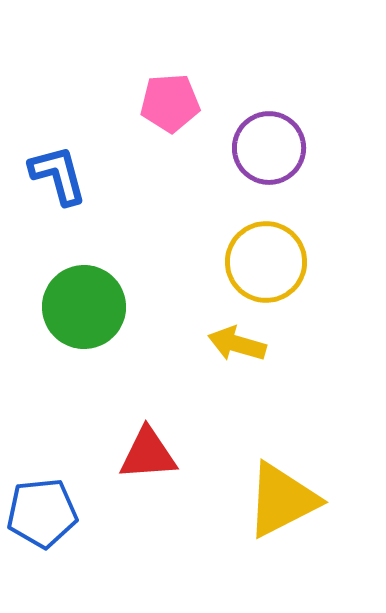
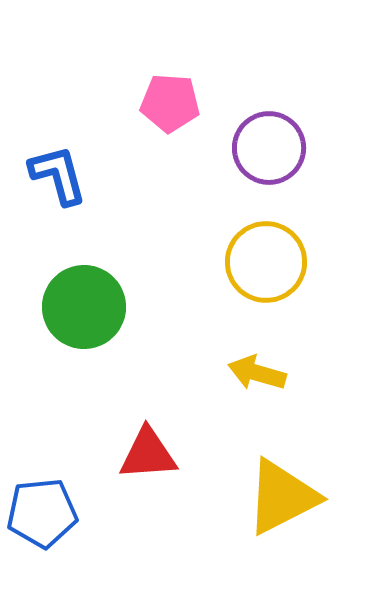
pink pentagon: rotated 8 degrees clockwise
yellow arrow: moved 20 px right, 29 px down
yellow triangle: moved 3 px up
